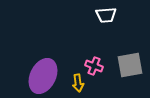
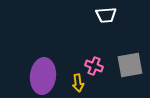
purple ellipse: rotated 20 degrees counterclockwise
